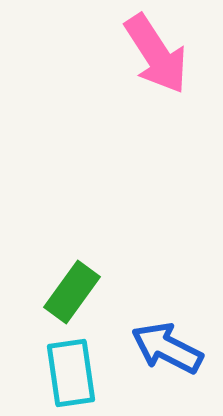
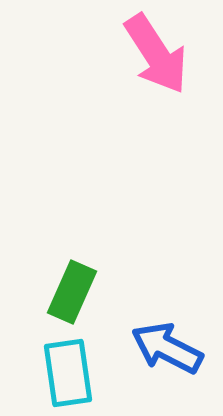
green rectangle: rotated 12 degrees counterclockwise
cyan rectangle: moved 3 px left
